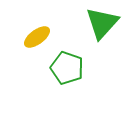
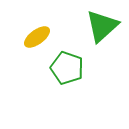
green triangle: moved 3 px down; rotated 6 degrees clockwise
